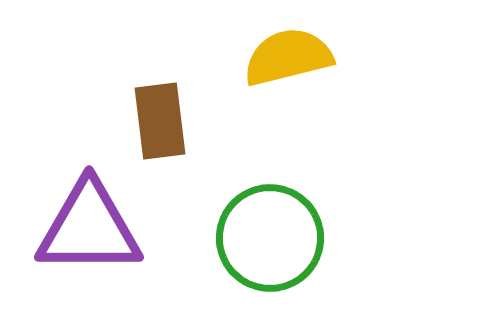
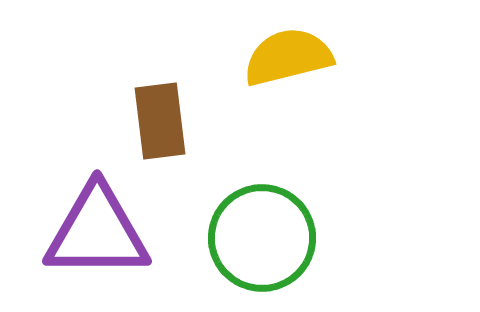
purple triangle: moved 8 px right, 4 px down
green circle: moved 8 px left
